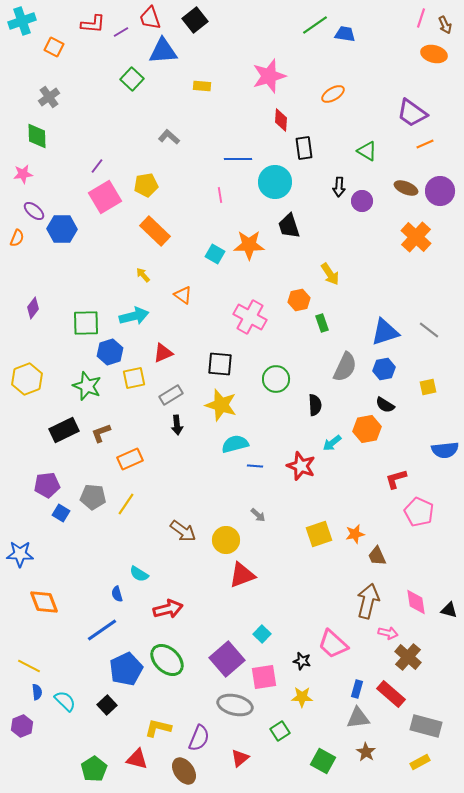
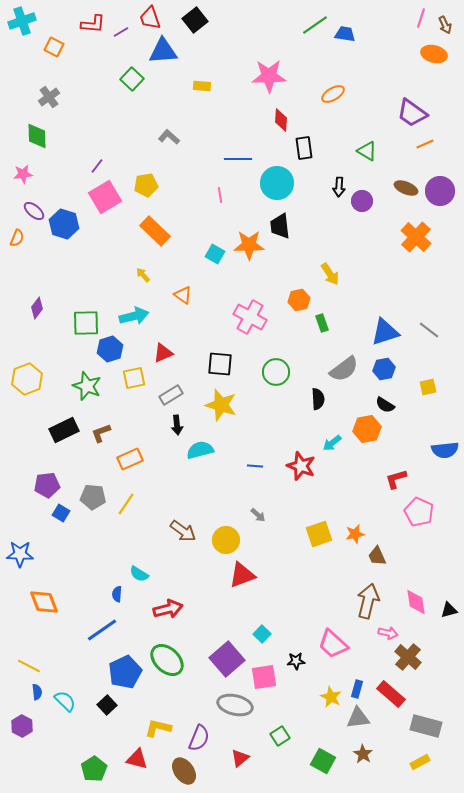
pink star at (269, 76): rotated 16 degrees clockwise
cyan circle at (275, 182): moved 2 px right, 1 px down
black trapezoid at (289, 226): moved 9 px left; rotated 12 degrees clockwise
blue hexagon at (62, 229): moved 2 px right, 5 px up; rotated 16 degrees clockwise
purple diamond at (33, 308): moved 4 px right
blue hexagon at (110, 352): moved 3 px up
gray semicircle at (345, 367): moved 1 px left, 2 px down; rotated 28 degrees clockwise
green circle at (276, 379): moved 7 px up
black semicircle at (315, 405): moved 3 px right, 6 px up
cyan semicircle at (235, 444): moved 35 px left, 6 px down
blue semicircle at (117, 594): rotated 21 degrees clockwise
black triangle at (449, 610): rotated 30 degrees counterclockwise
black star at (302, 661): moved 6 px left; rotated 18 degrees counterclockwise
blue pentagon at (126, 669): moved 1 px left, 3 px down
yellow star at (302, 697): moved 29 px right; rotated 25 degrees clockwise
purple hexagon at (22, 726): rotated 10 degrees counterclockwise
green square at (280, 731): moved 5 px down
brown star at (366, 752): moved 3 px left, 2 px down
